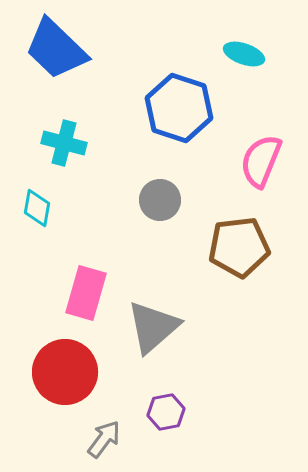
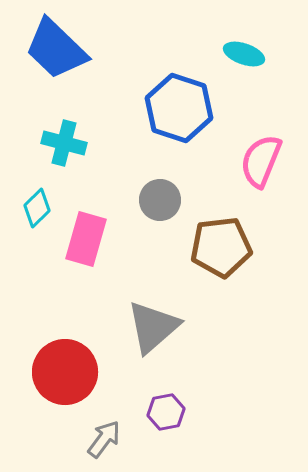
cyan diamond: rotated 36 degrees clockwise
brown pentagon: moved 18 px left
pink rectangle: moved 54 px up
